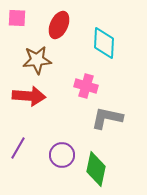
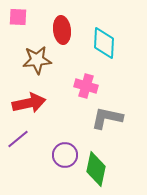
pink square: moved 1 px right, 1 px up
red ellipse: moved 3 px right, 5 px down; rotated 32 degrees counterclockwise
red arrow: moved 7 px down; rotated 16 degrees counterclockwise
purple line: moved 9 px up; rotated 20 degrees clockwise
purple circle: moved 3 px right
